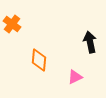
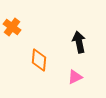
orange cross: moved 3 px down
black arrow: moved 11 px left
